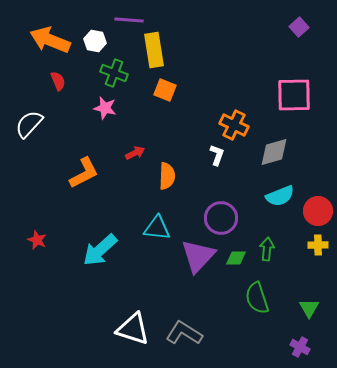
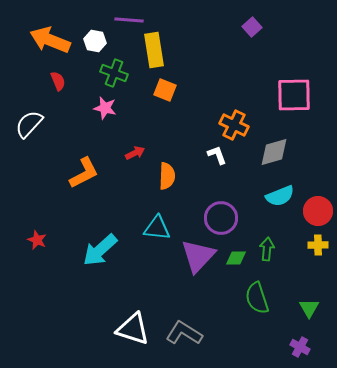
purple square: moved 47 px left
white L-shape: rotated 40 degrees counterclockwise
